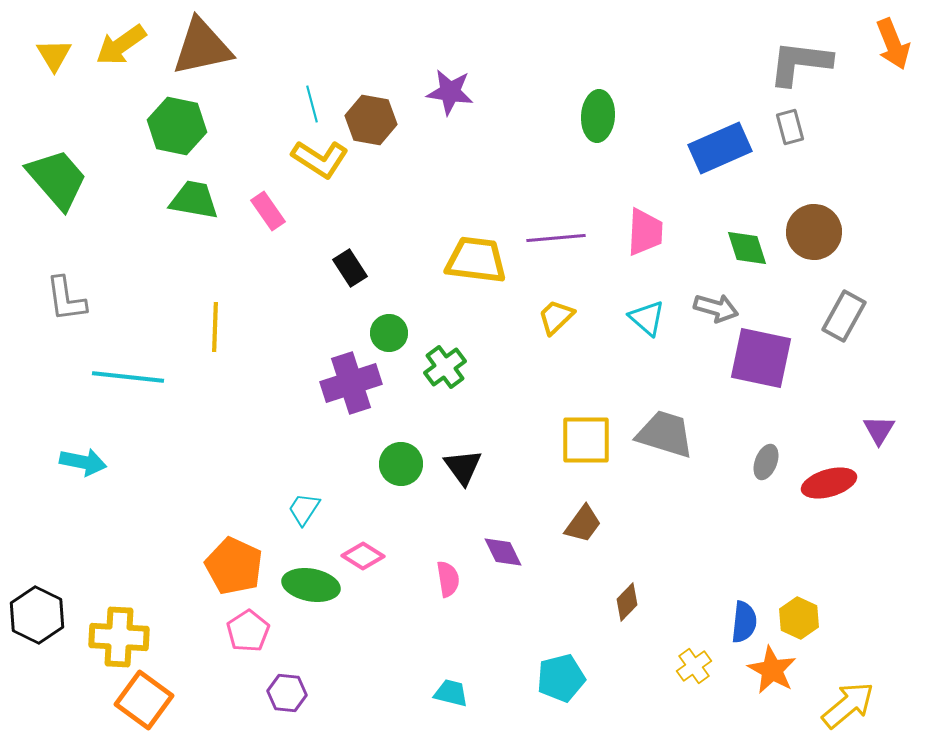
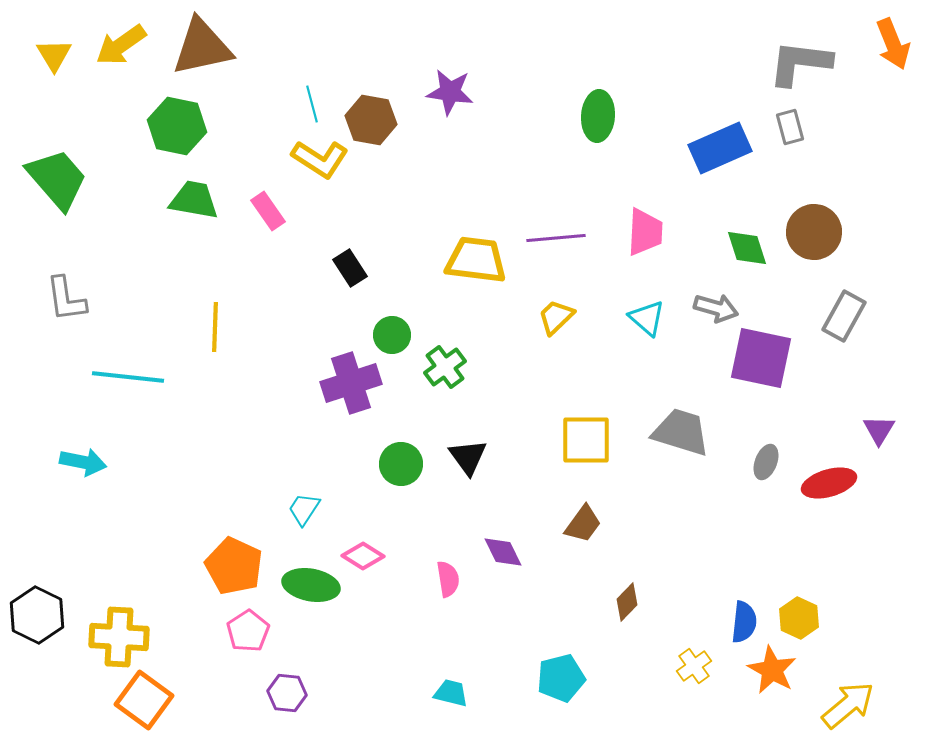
green circle at (389, 333): moved 3 px right, 2 px down
gray trapezoid at (665, 434): moved 16 px right, 2 px up
black triangle at (463, 467): moved 5 px right, 10 px up
